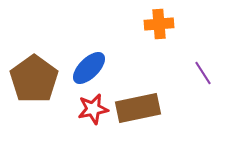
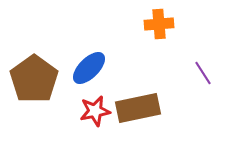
red star: moved 2 px right, 2 px down
